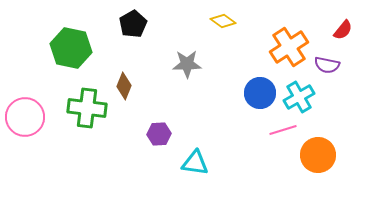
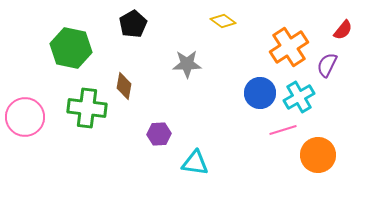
purple semicircle: rotated 105 degrees clockwise
brown diamond: rotated 12 degrees counterclockwise
